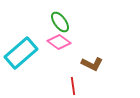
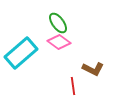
green ellipse: moved 2 px left, 1 px down
brown L-shape: moved 1 px right, 5 px down
